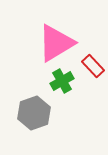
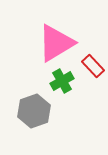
gray hexagon: moved 2 px up
